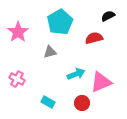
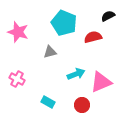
cyan pentagon: moved 4 px right, 1 px down; rotated 20 degrees counterclockwise
pink star: rotated 20 degrees counterclockwise
red semicircle: moved 1 px left, 1 px up
red circle: moved 2 px down
